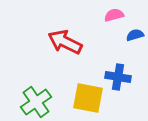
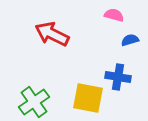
pink semicircle: rotated 30 degrees clockwise
blue semicircle: moved 5 px left, 5 px down
red arrow: moved 13 px left, 8 px up
green cross: moved 2 px left
